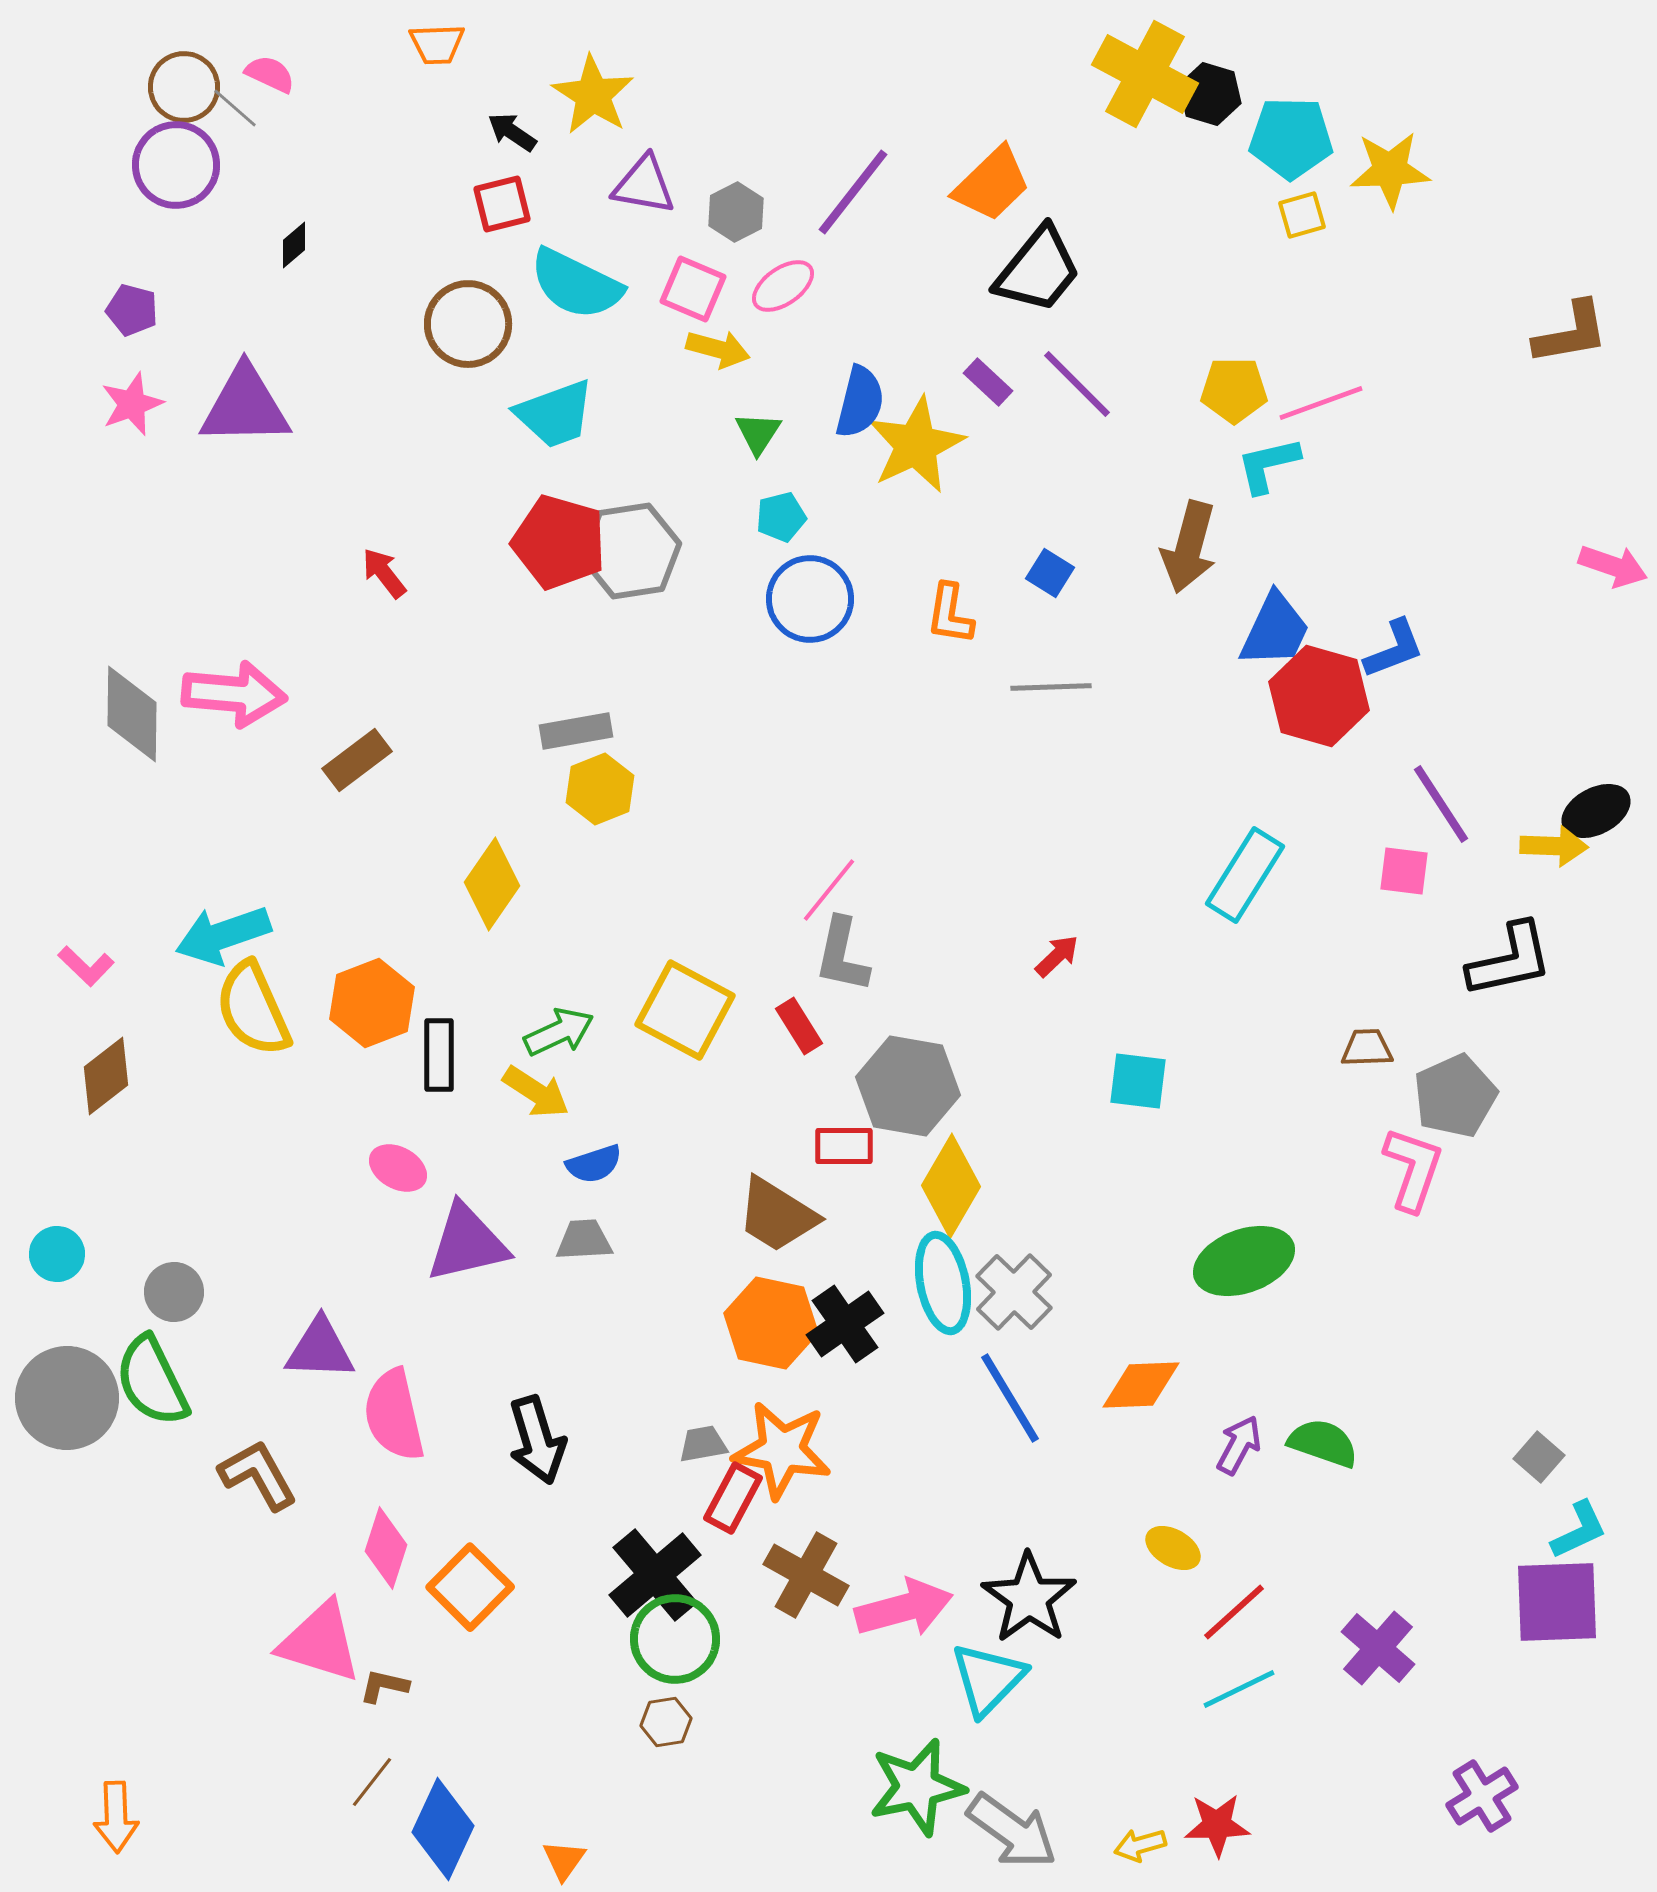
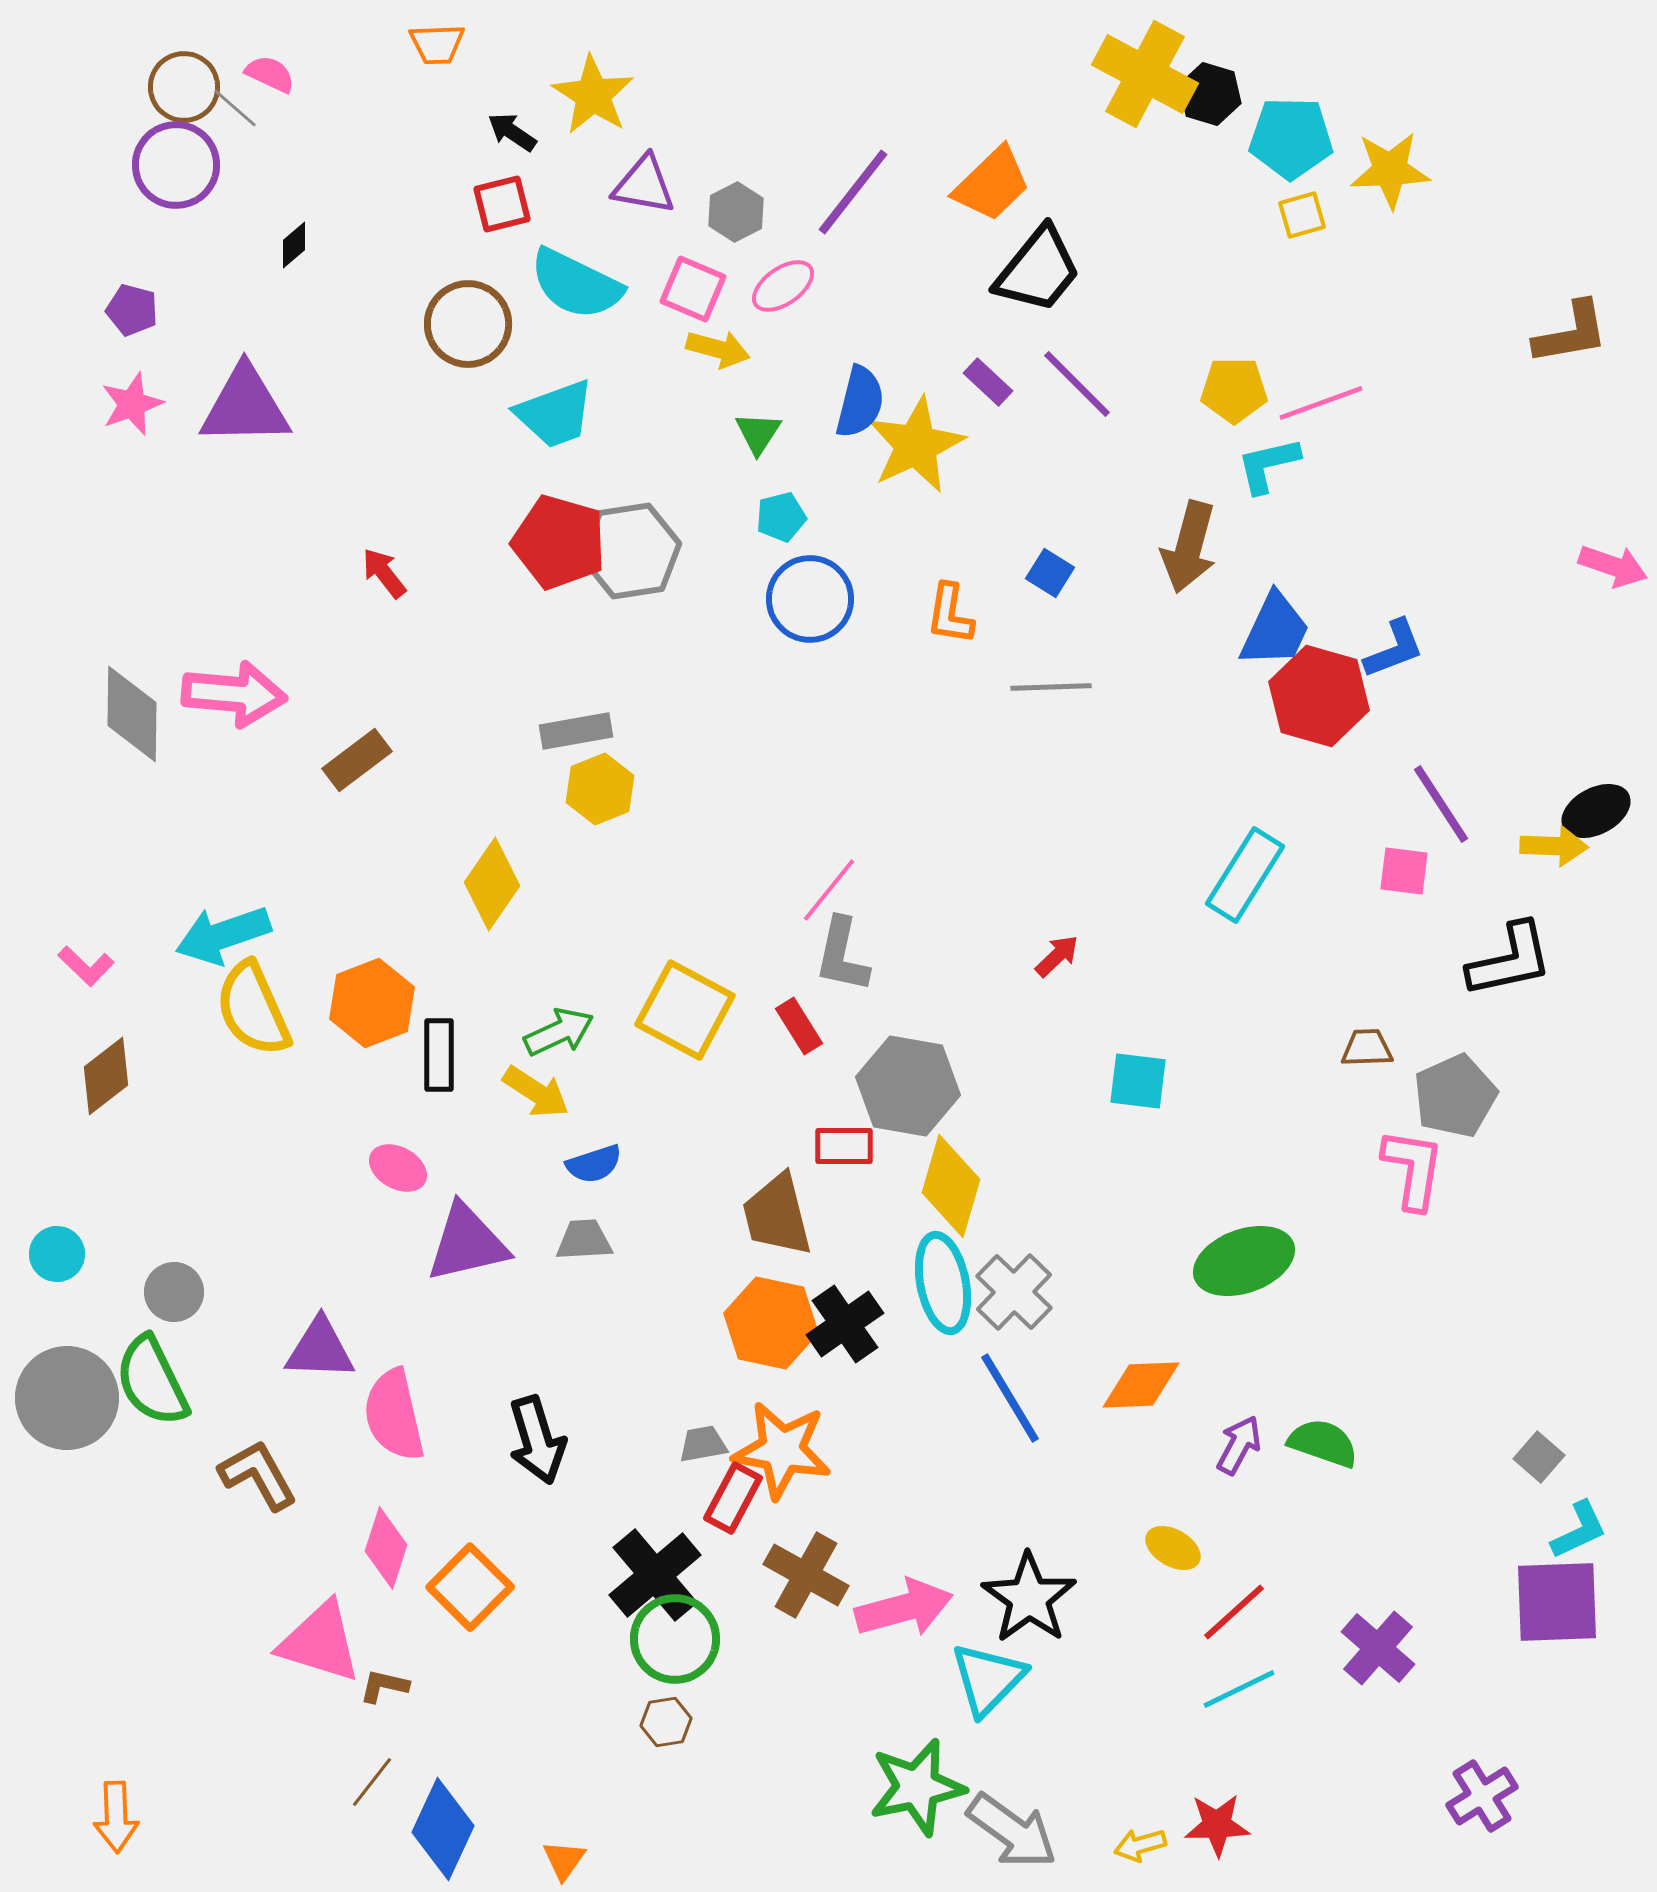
pink L-shape at (1413, 1169): rotated 10 degrees counterclockwise
yellow diamond at (951, 1186): rotated 14 degrees counterclockwise
brown trapezoid at (777, 1215): rotated 44 degrees clockwise
